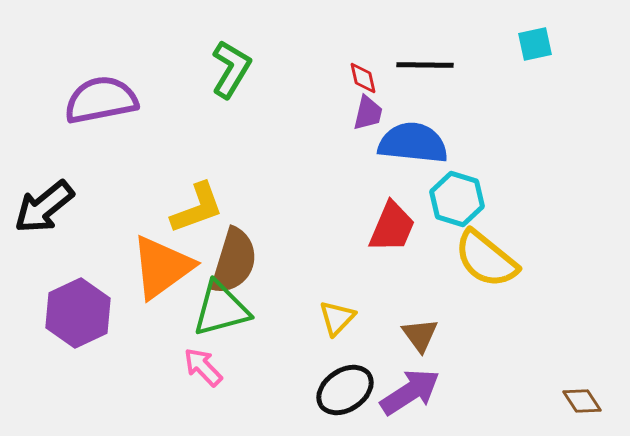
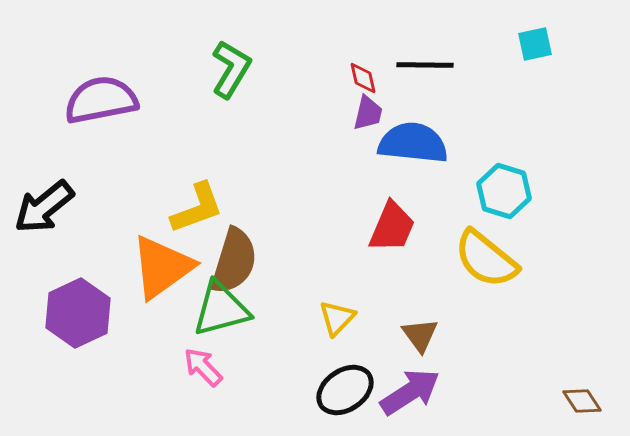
cyan hexagon: moved 47 px right, 8 px up
